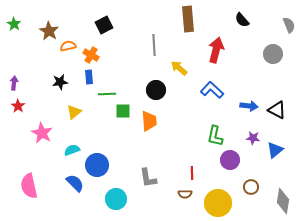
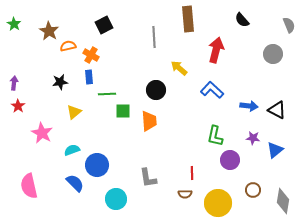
gray line: moved 8 px up
brown circle: moved 2 px right, 3 px down
